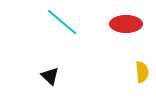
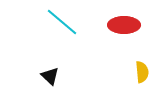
red ellipse: moved 2 px left, 1 px down
